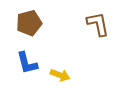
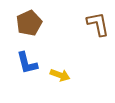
brown pentagon: rotated 10 degrees counterclockwise
